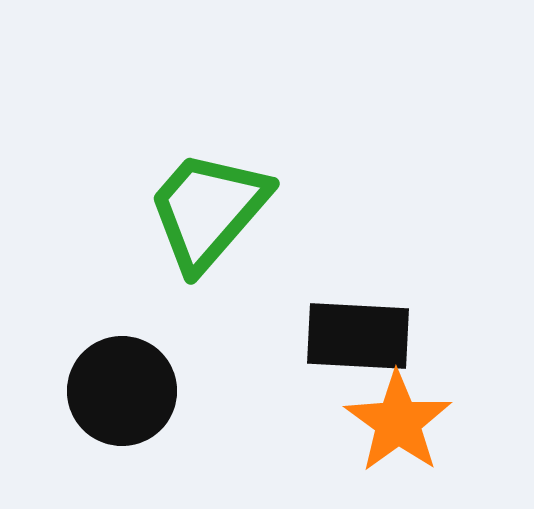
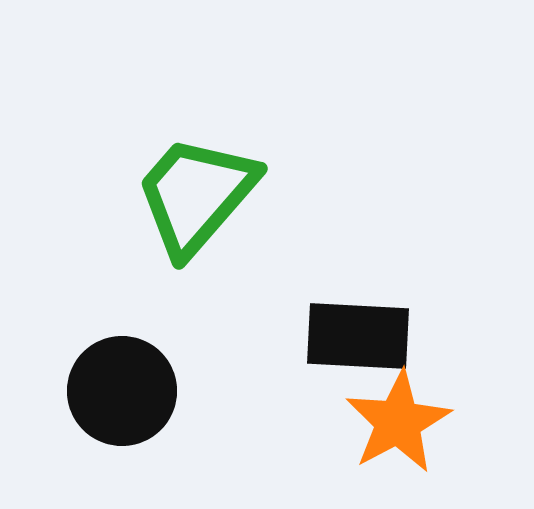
green trapezoid: moved 12 px left, 15 px up
orange star: rotated 8 degrees clockwise
